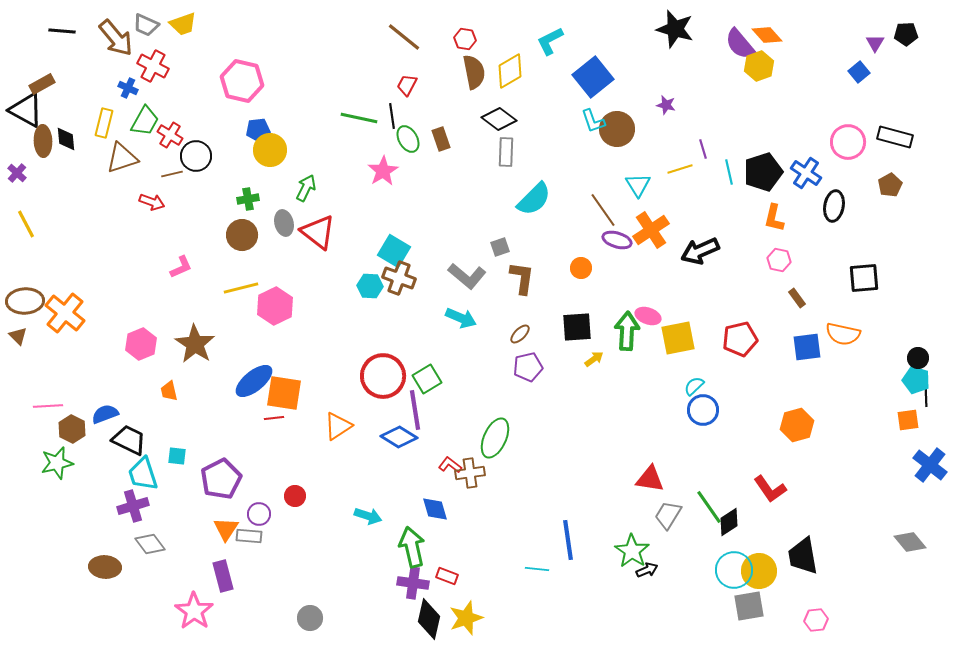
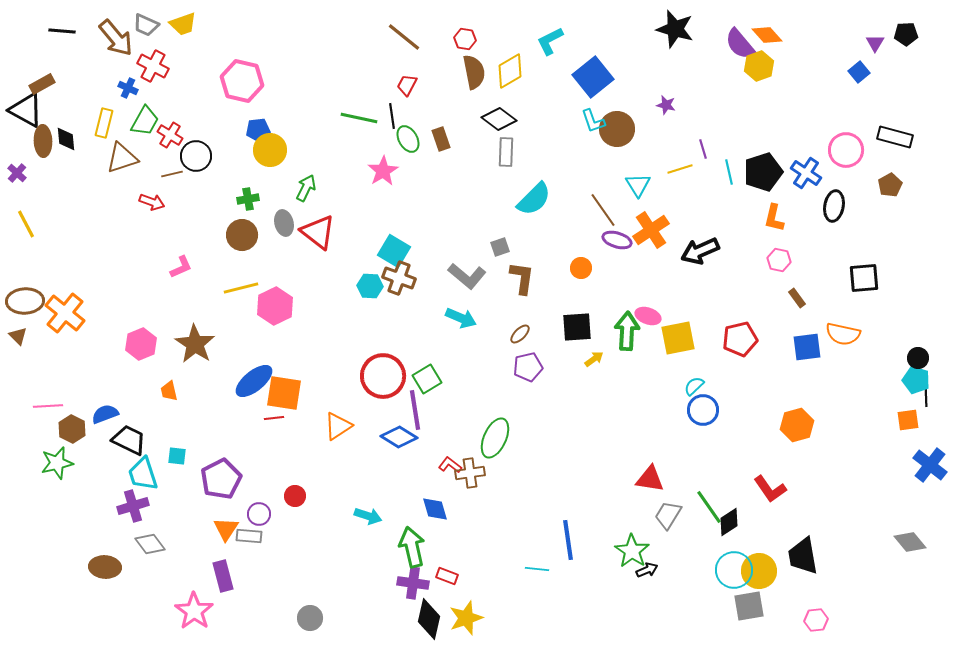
pink circle at (848, 142): moved 2 px left, 8 px down
